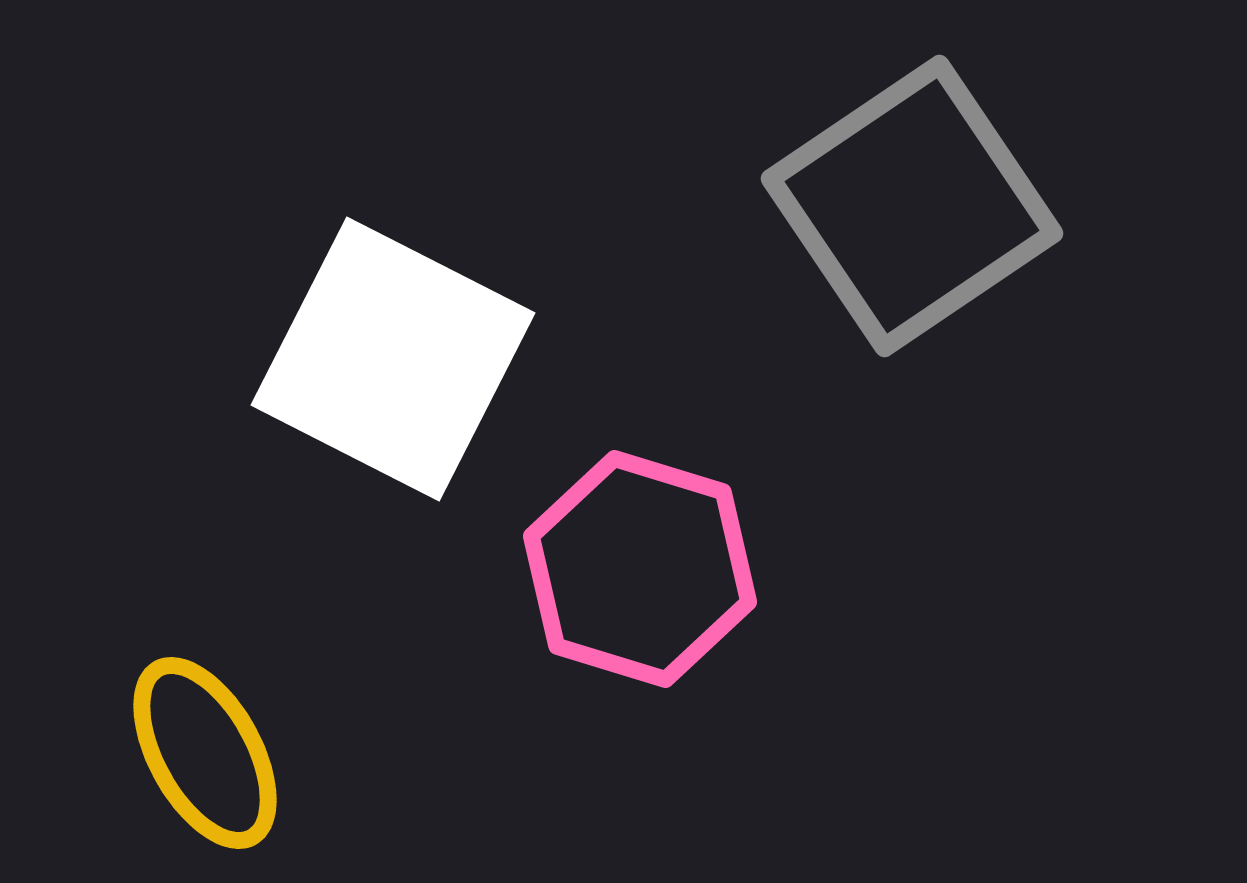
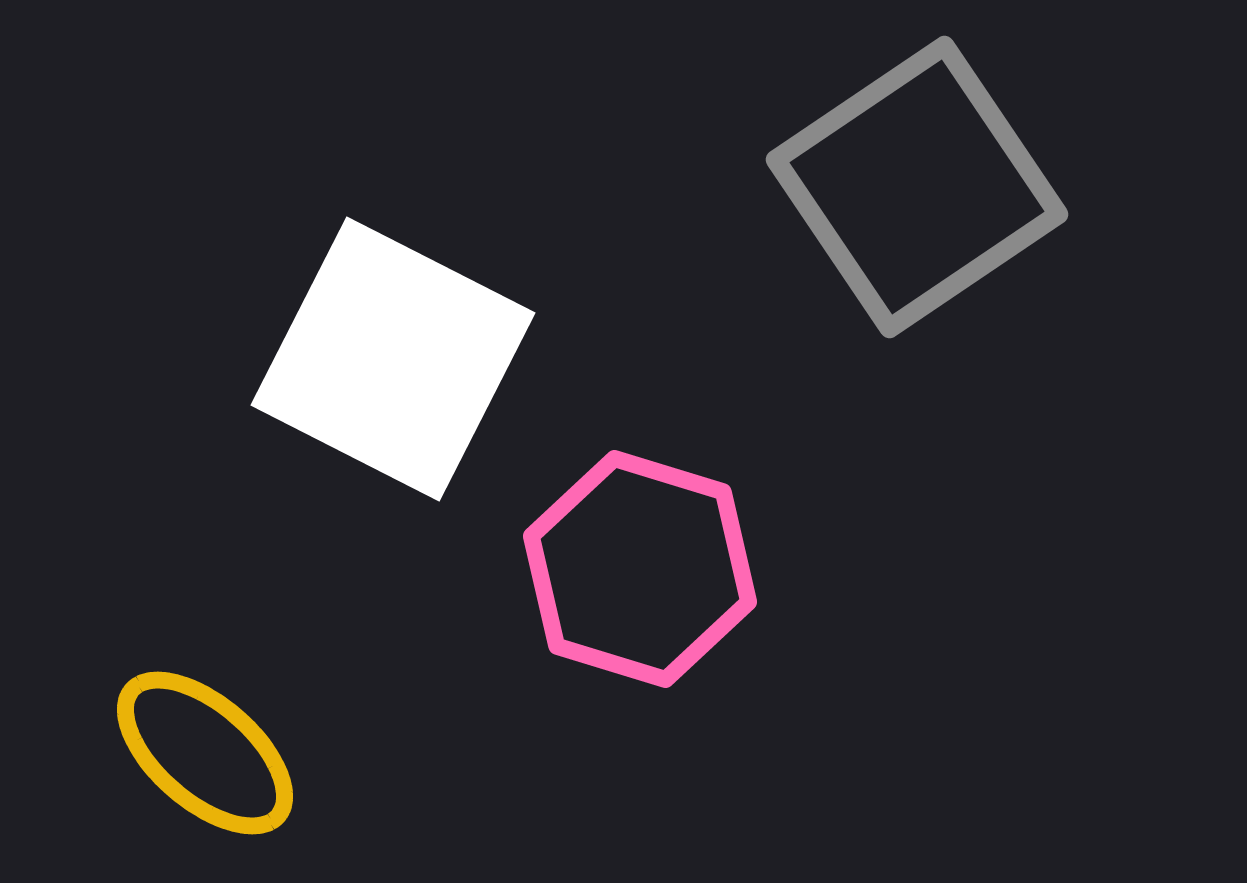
gray square: moved 5 px right, 19 px up
yellow ellipse: rotated 20 degrees counterclockwise
